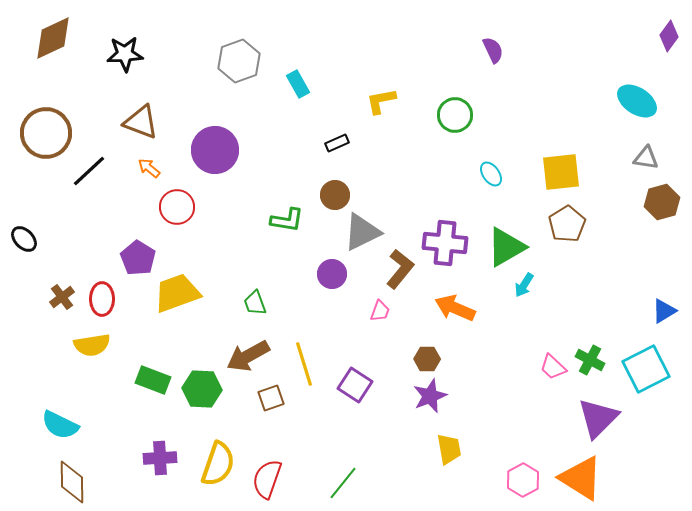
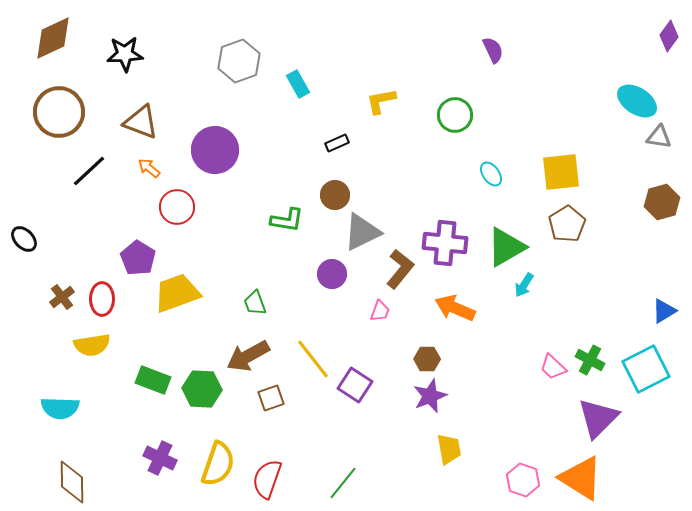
brown circle at (46, 133): moved 13 px right, 21 px up
gray triangle at (646, 158): moved 13 px right, 21 px up
yellow line at (304, 364): moved 9 px right, 5 px up; rotated 21 degrees counterclockwise
cyan semicircle at (60, 425): moved 17 px up; rotated 24 degrees counterclockwise
purple cross at (160, 458): rotated 28 degrees clockwise
pink hexagon at (523, 480): rotated 12 degrees counterclockwise
